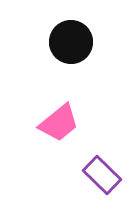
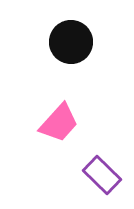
pink trapezoid: rotated 9 degrees counterclockwise
